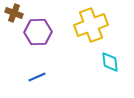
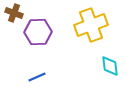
cyan diamond: moved 4 px down
